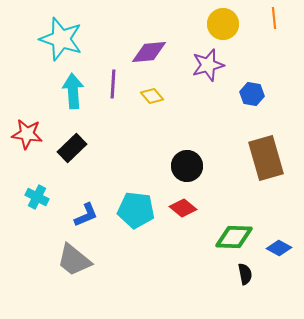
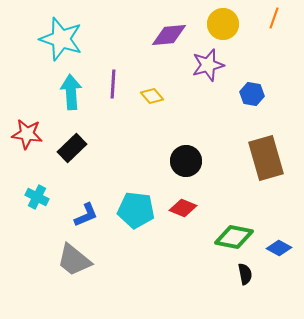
orange line: rotated 25 degrees clockwise
purple diamond: moved 20 px right, 17 px up
cyan arrow: moved 2 px left, 1 px down
black circle: moved 1 px left, 5 px up
red diamond: rotated 16 degrees counterclockwise
green diamond: rotated 9 degrees clockwise
